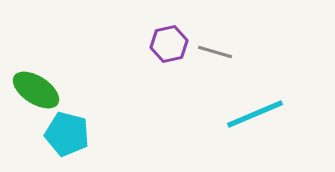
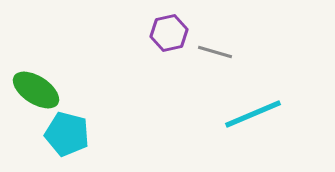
purple hexagon: moved 11 px up
cyan line: moved 2 px left
